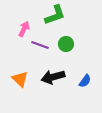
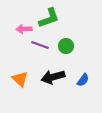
green L-shape: moved 6 px left, 3 px down
pink arrow: rotated 119 degrees counterclockwise
green circle: moved 2 px down
blue semicircle: moved 2 px left, 1 px up
